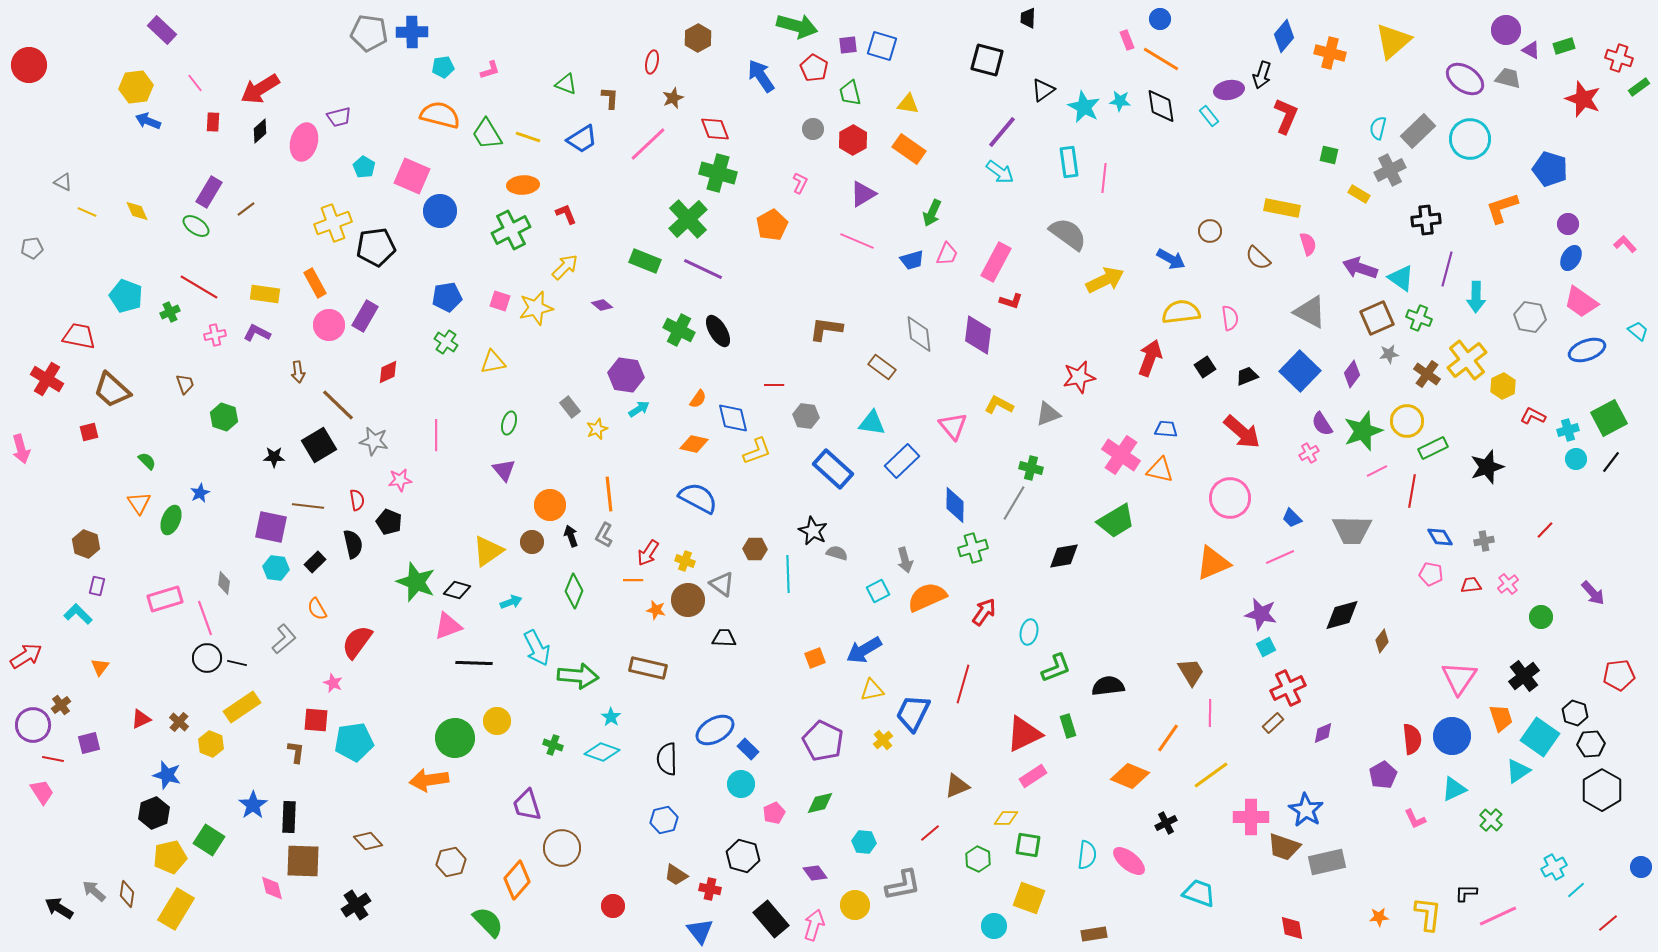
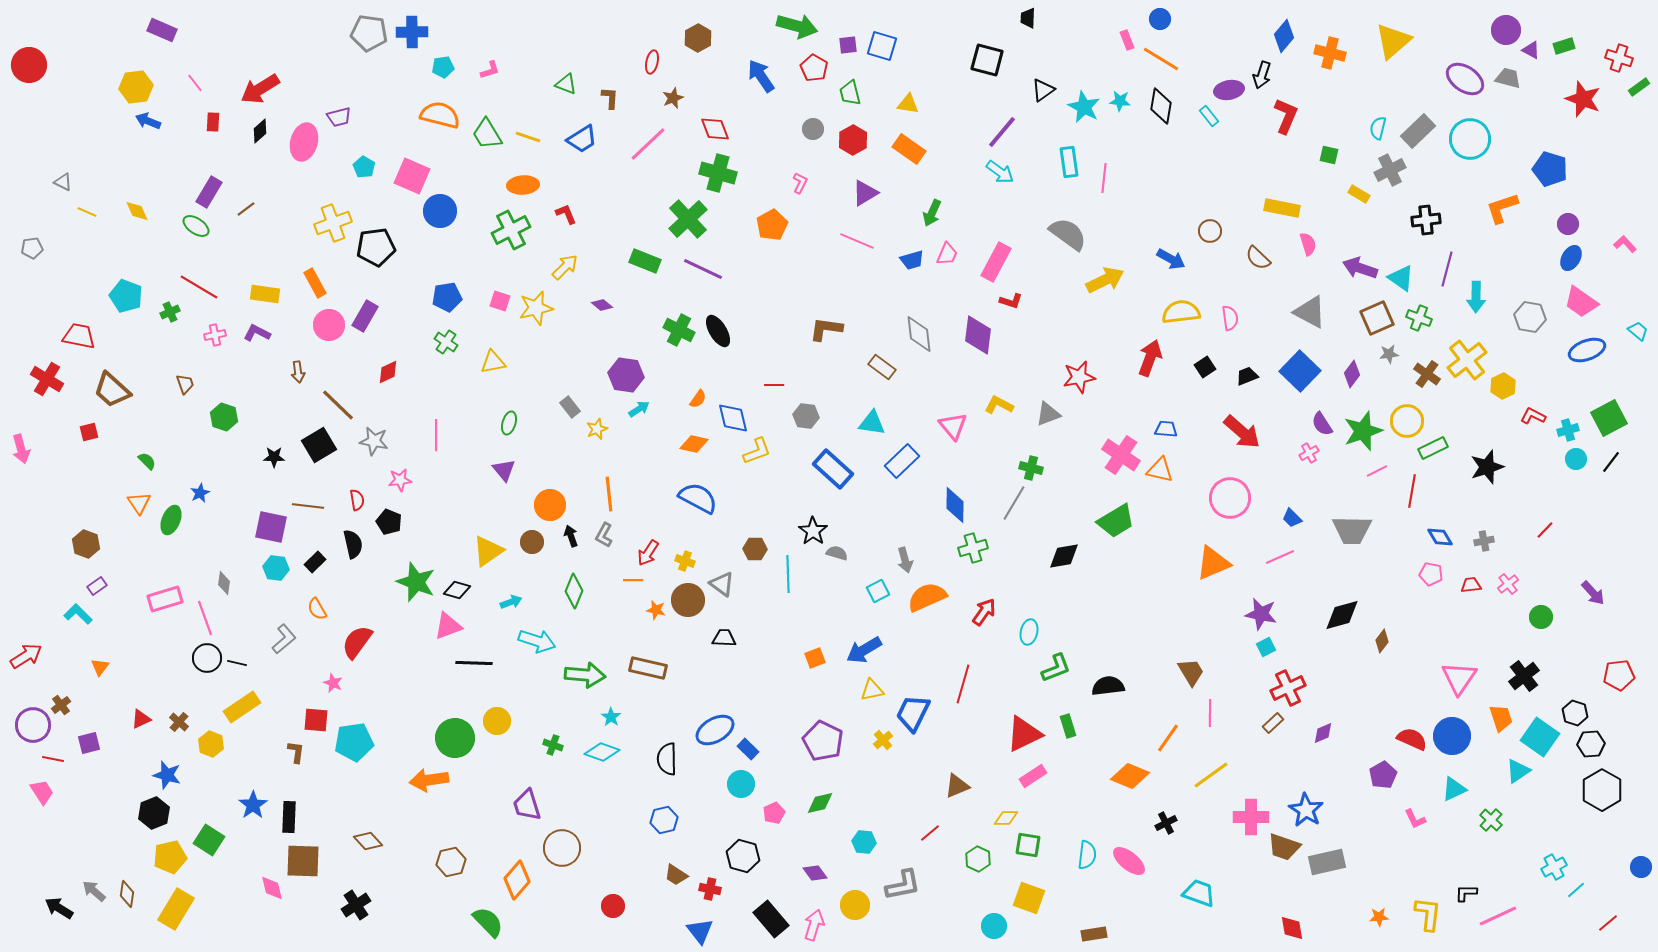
purple rectangle at (162, 30): rotated 20 degrees counterclockwise
black diamond at (1161, 106): rotated 18 degrees clockwise
purple triangle at (863, 194): moved 2 px right, 1 px up
black star at (813, 531): rotated 8 degrees clockwise
purple rectangle at (97, 586): rotated 42 degrees clockwise
cyan arrow at (537, 648): moved 7 px up; rotated 45 degrees counterclockwise
green arrow at (578, 676): moved 7 px right, 1 px up
red semicircle at (1412, 739): rotated 60 degrees counterclockwise
